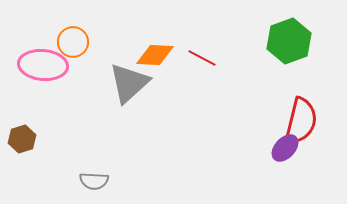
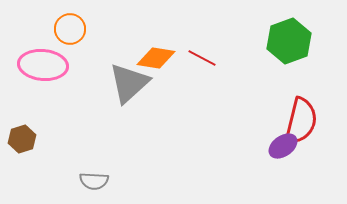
orange circle: moved 3 px left, 13 px up
orange diamond: moved 1 px right, 3 px down; rotated 6 degrees clockwise
purple ellipse: moved 2 px left, 2 px up; rotated 12 degrees clockwise
